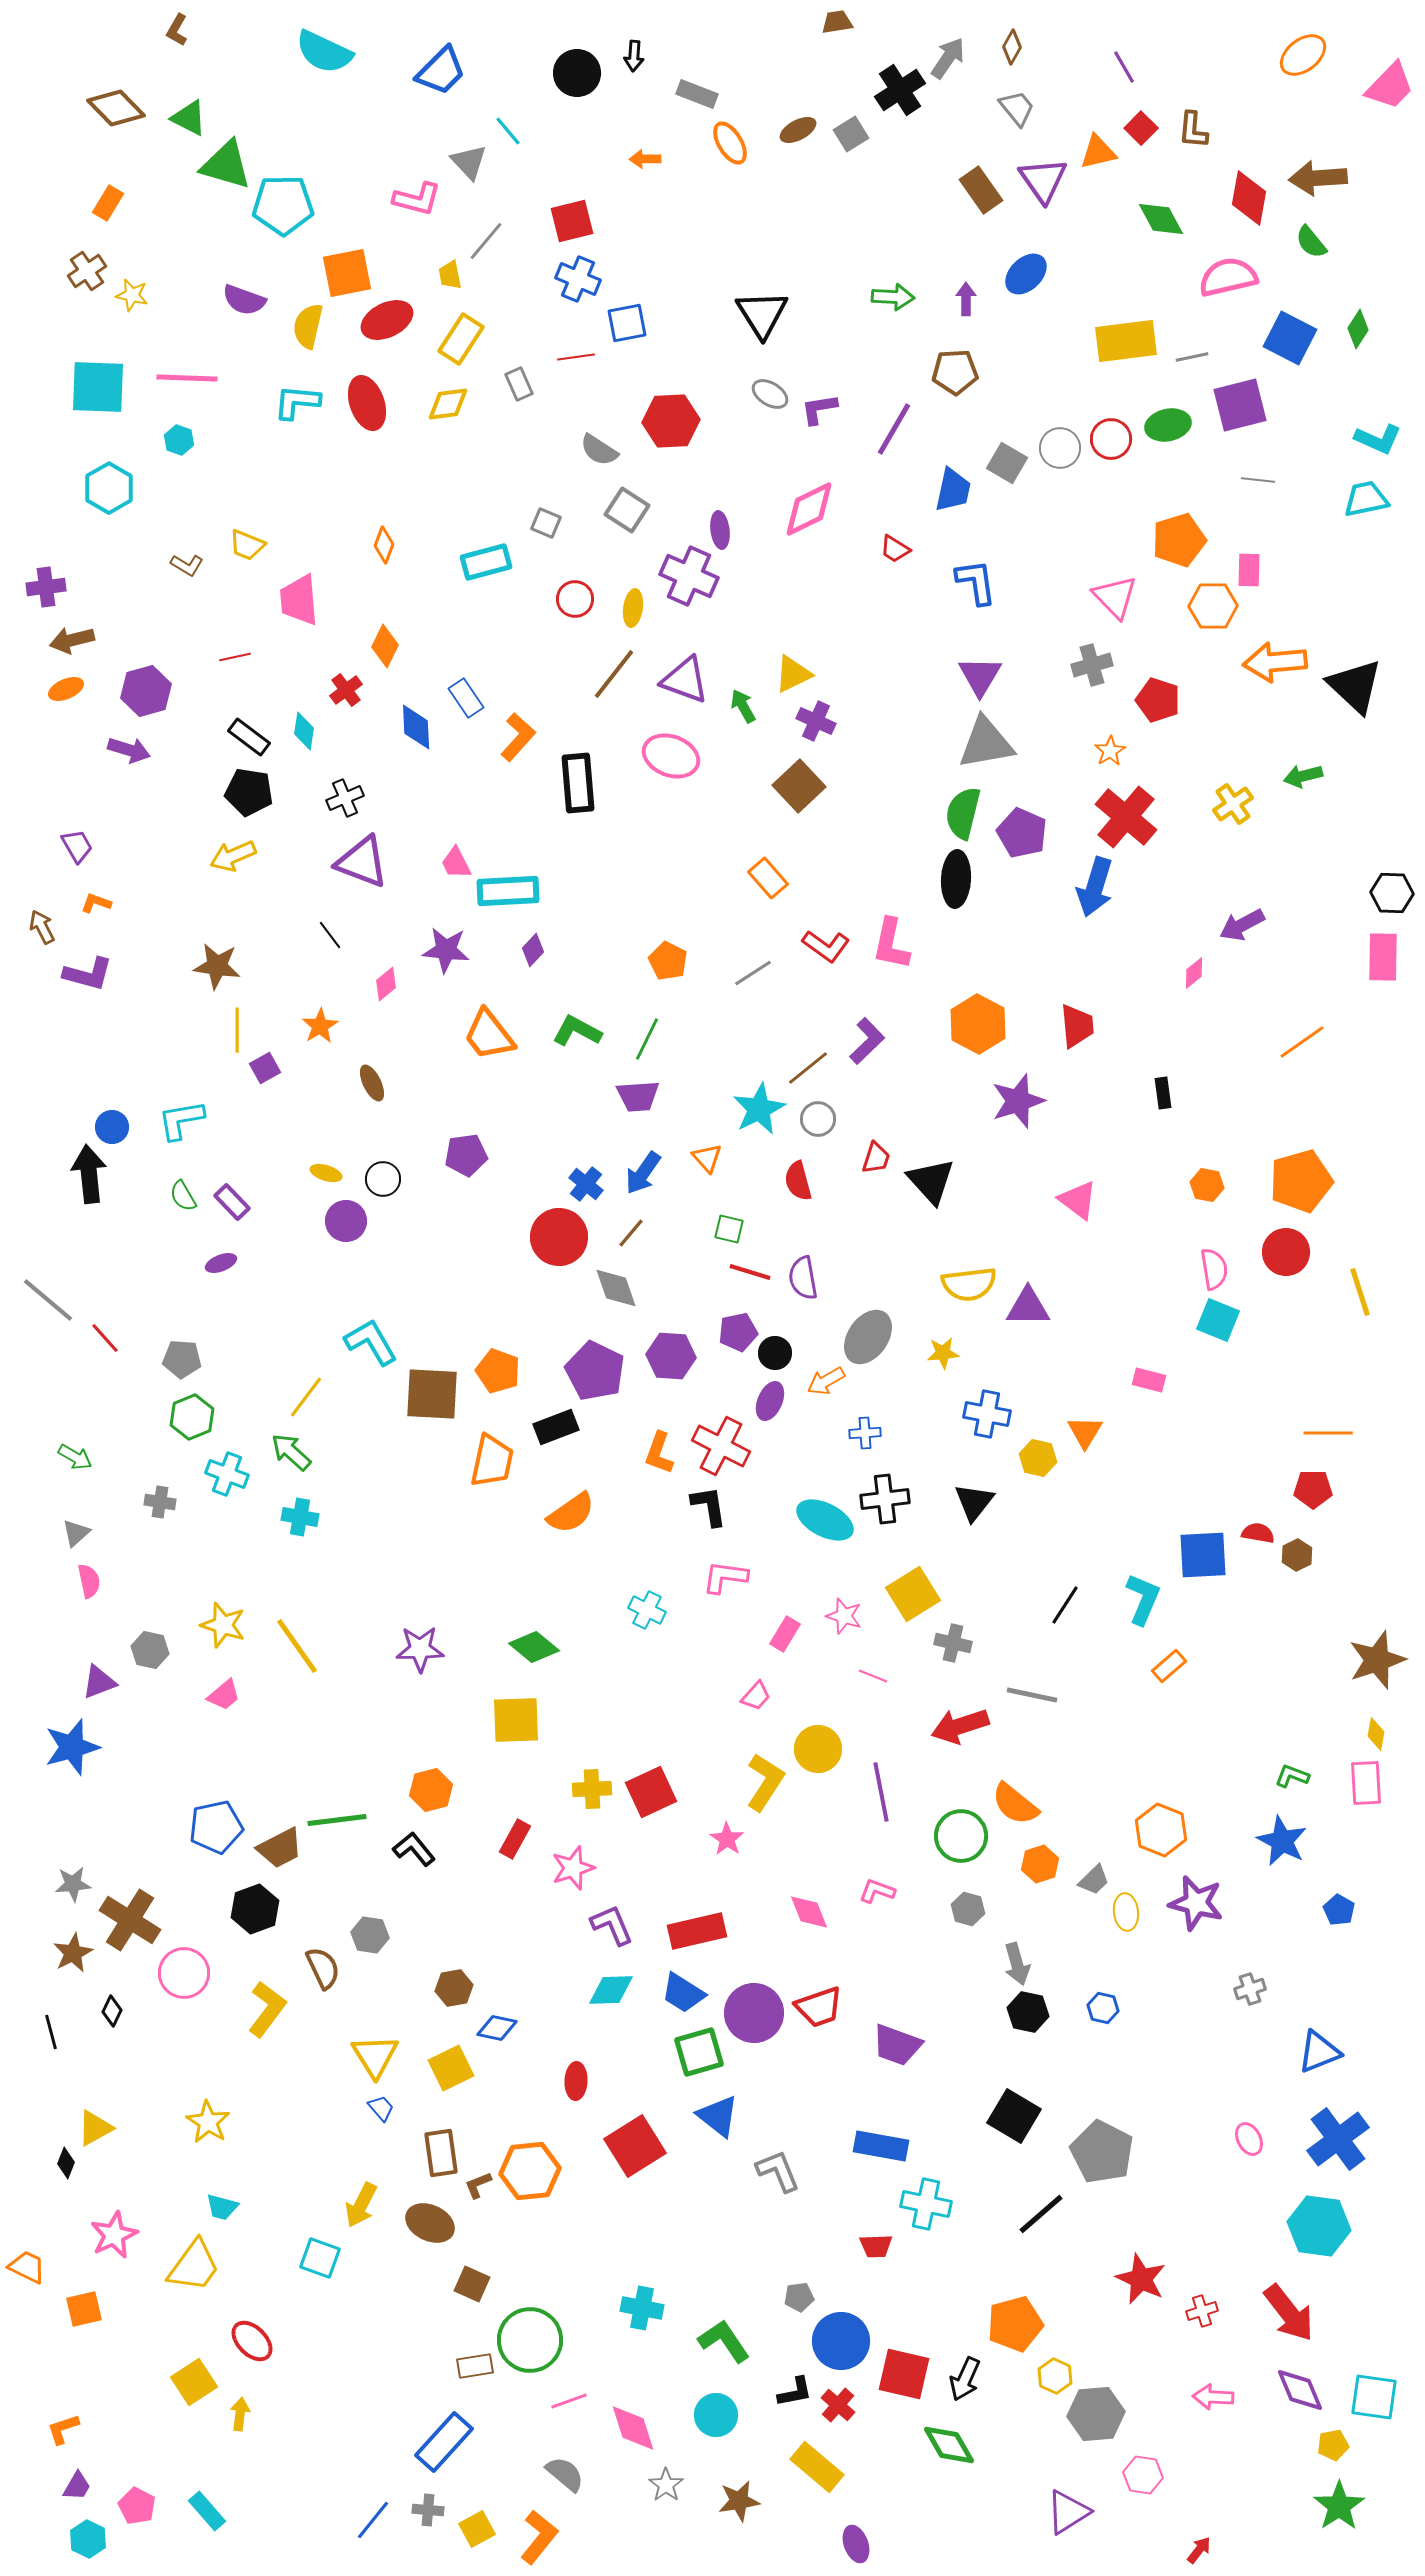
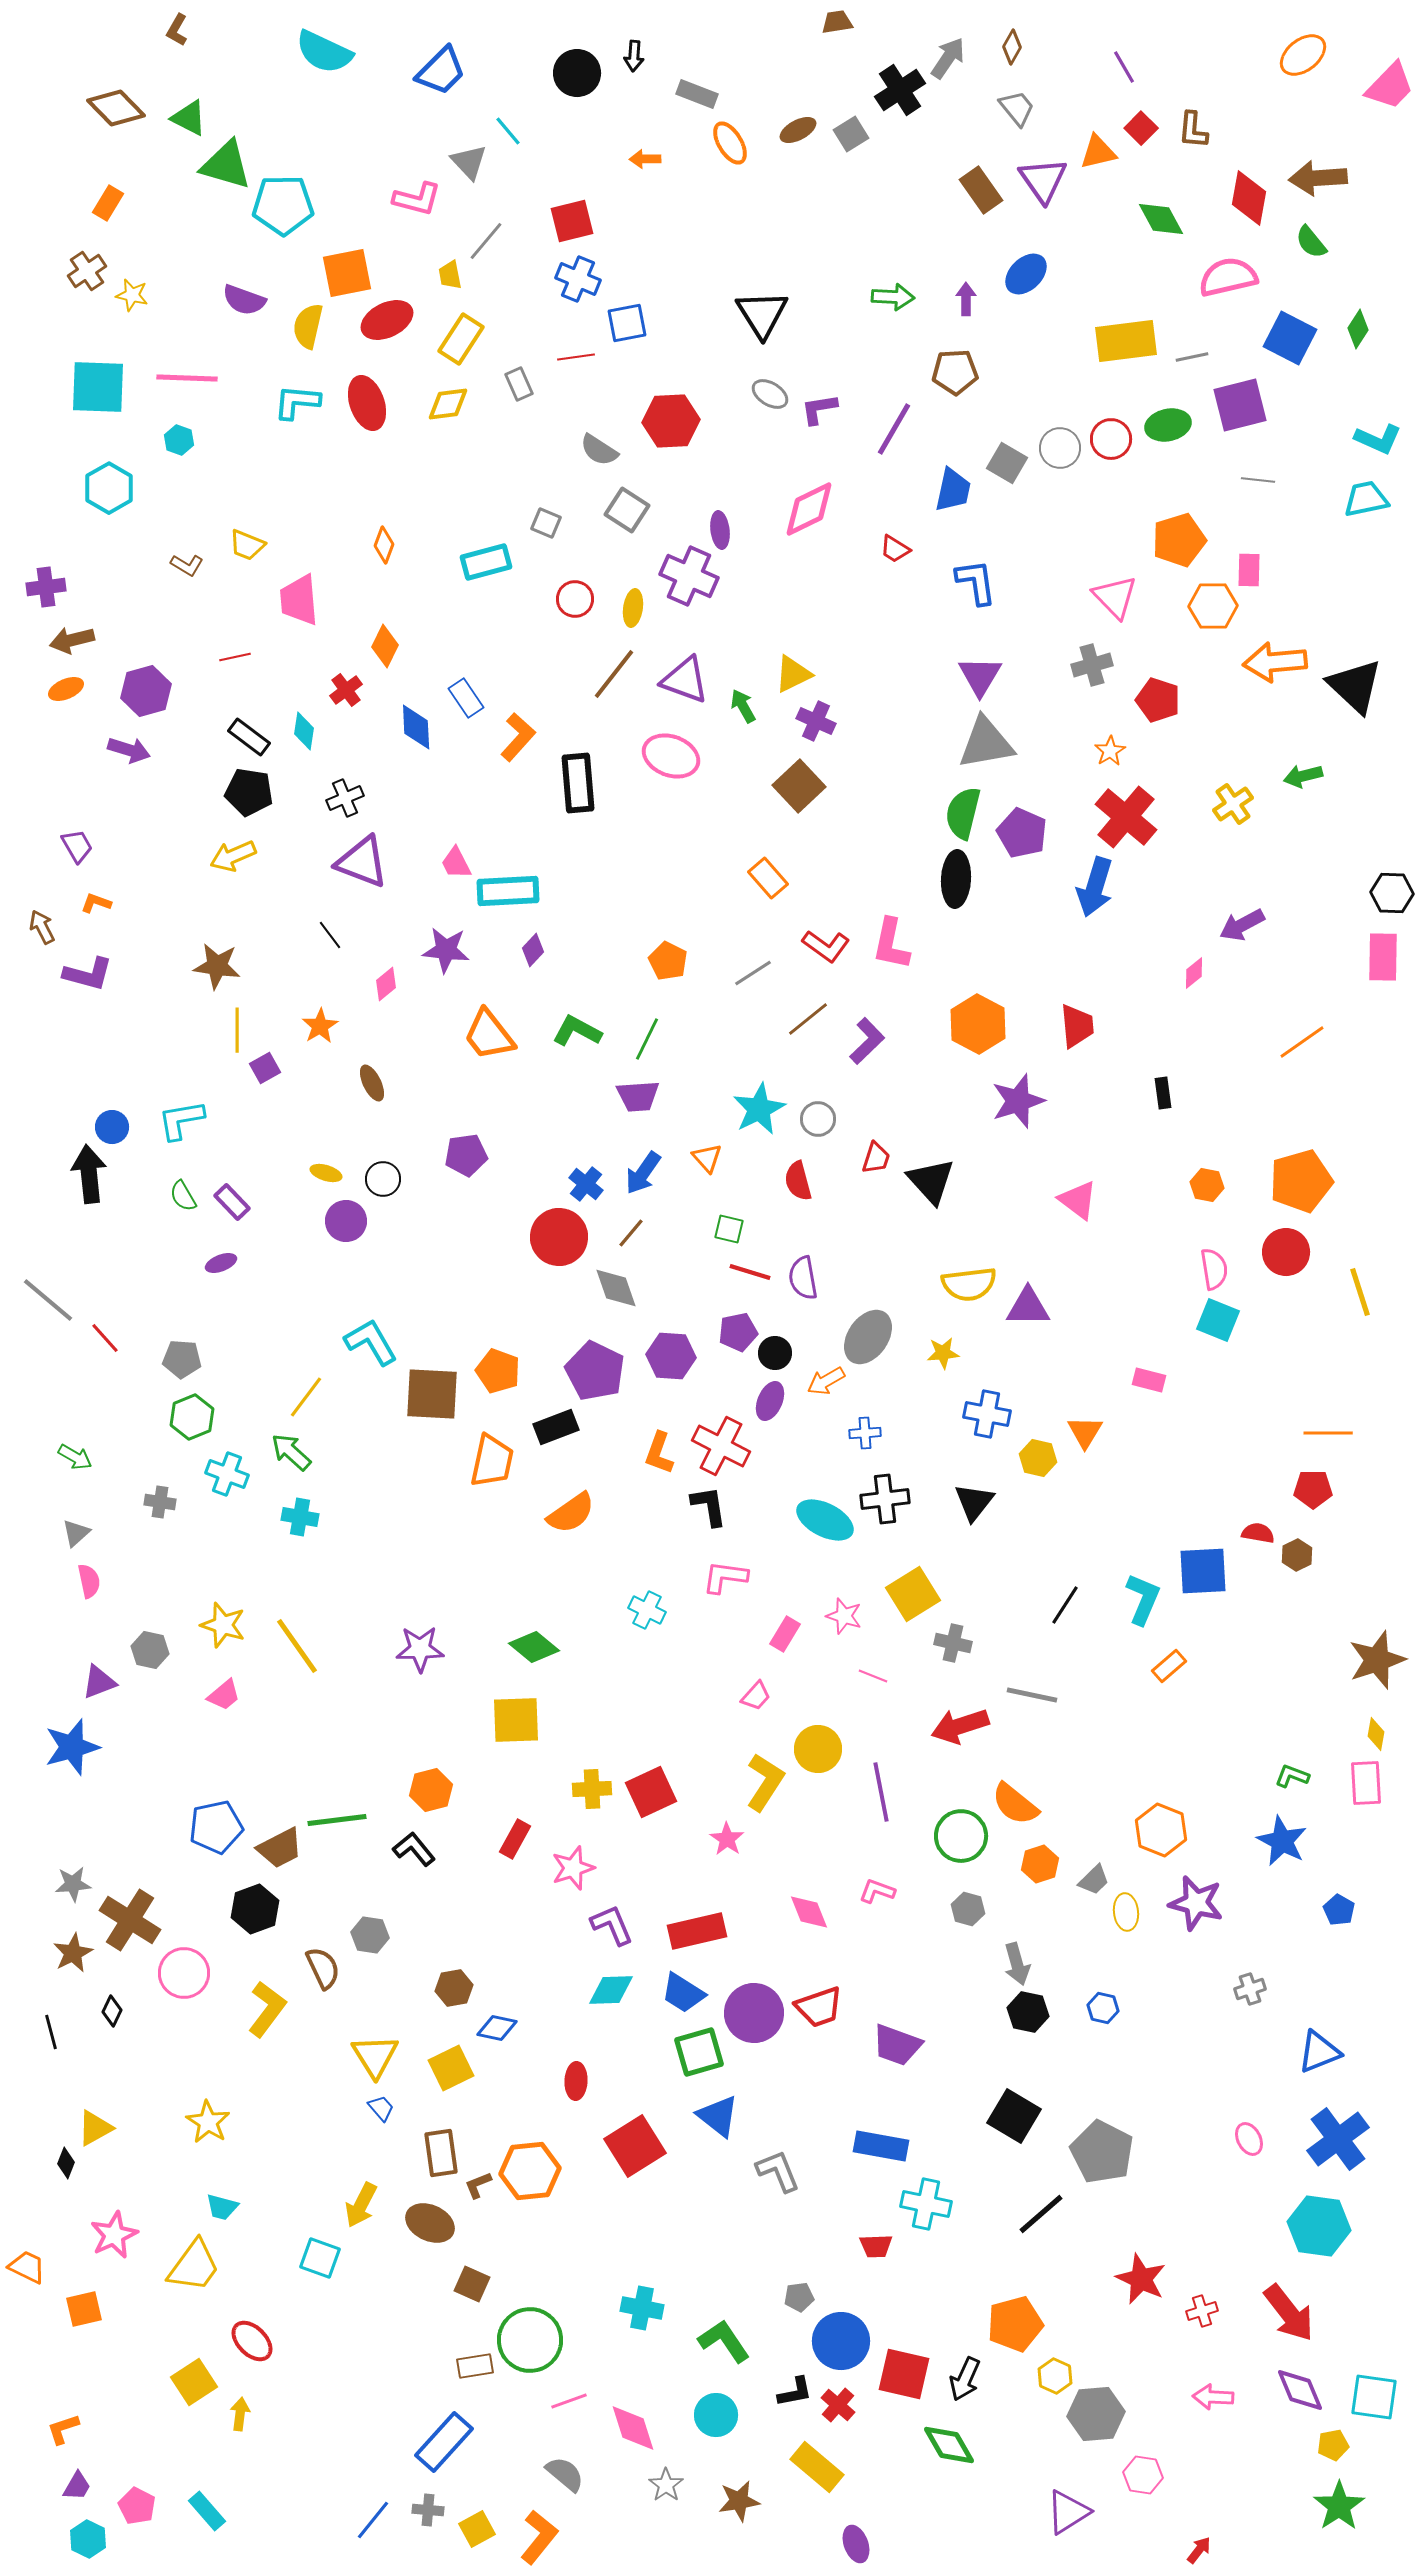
brown line at (808, 1068): moved 49 px up
blue square at (1203, 1555): moved 16 px down
